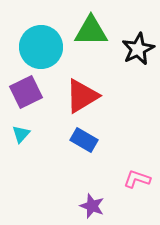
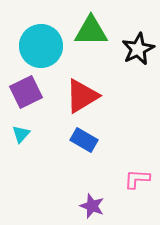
cyan circle: moved 1 px up
pink L-shape: rotated 16 degrees counterclockwise
